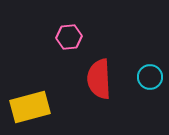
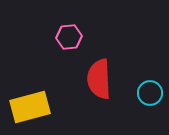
cyan circle: moved 16 px down
